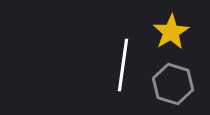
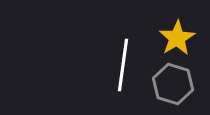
yellow star: moved 6 px right, 6 px down
